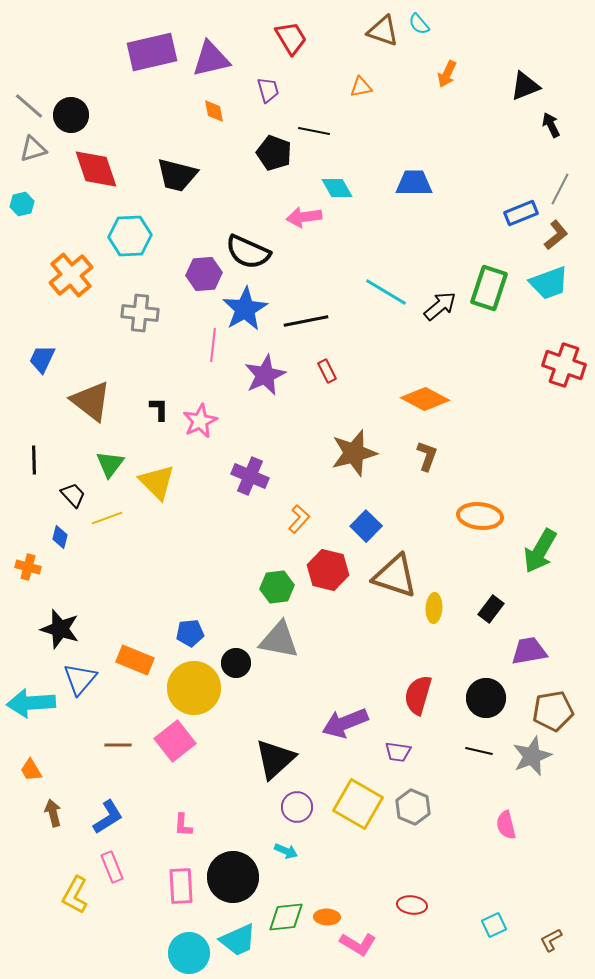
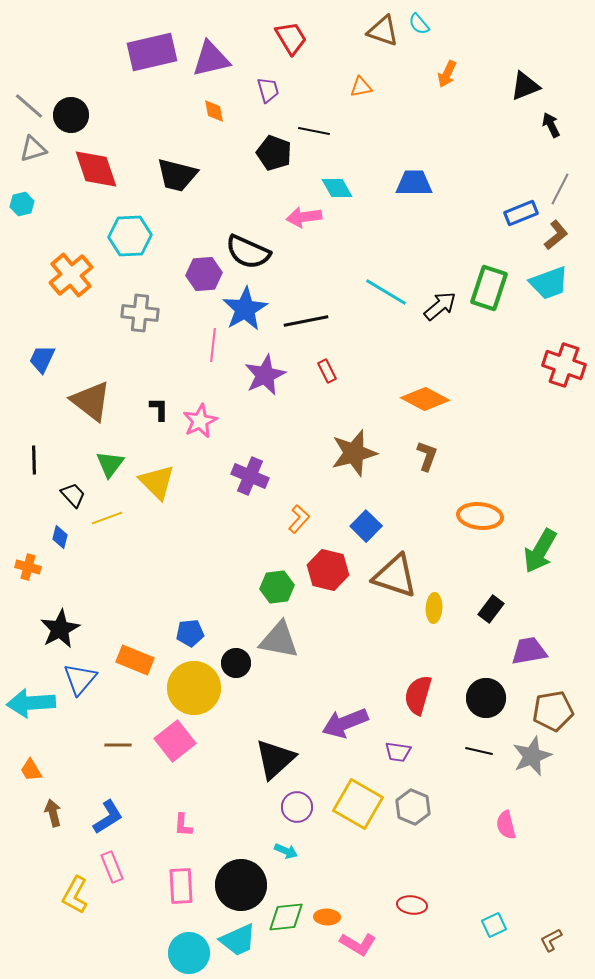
black star at (60, 629): rotated 27 degrees clockwise
black circle at (233, 877): moved 8 px right, 8 px down
